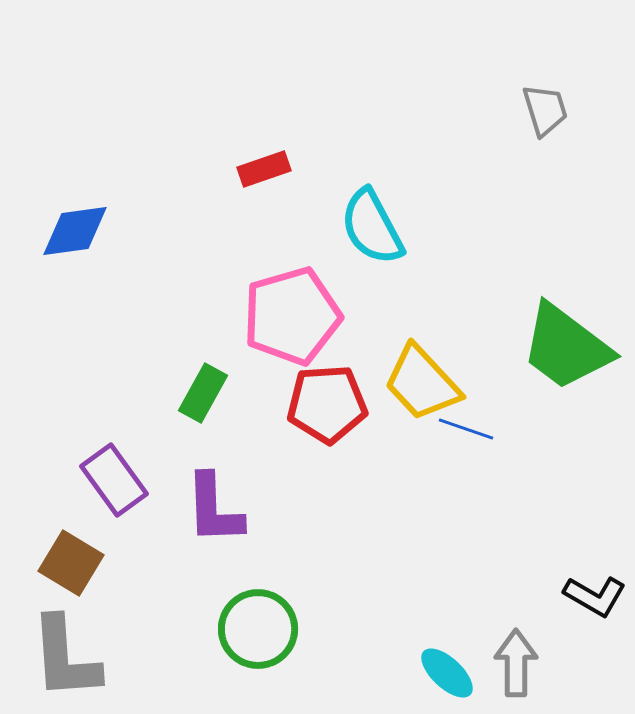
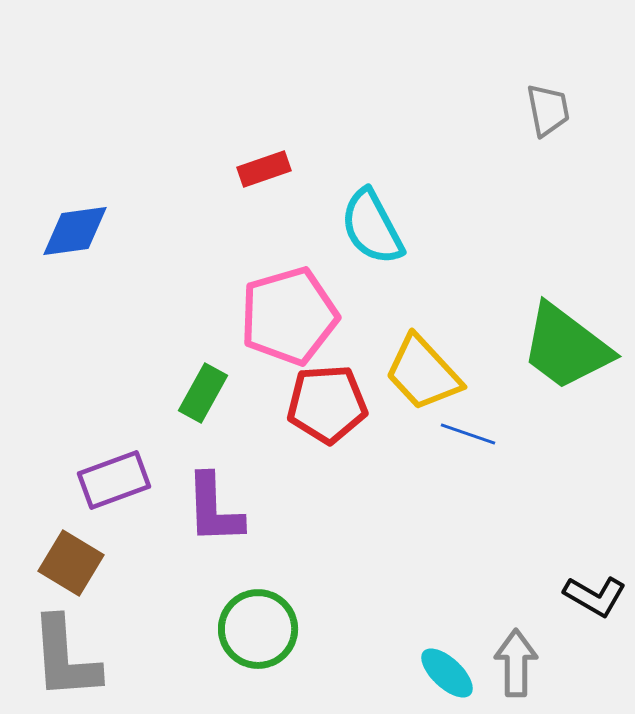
gray trapezoid: moved 3 px right; rotated 6 degrees clockwise
pink pentagon: moved 3 px left
yellow trapezoid: moved 1 px right, 10 px up
blue line: moved 2 px right, 5 px down
purple rectangle: rotated 74 degrees counterclockwise
